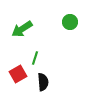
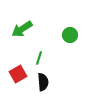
green circle: moved 13 px down
green line: moved 4 px right
